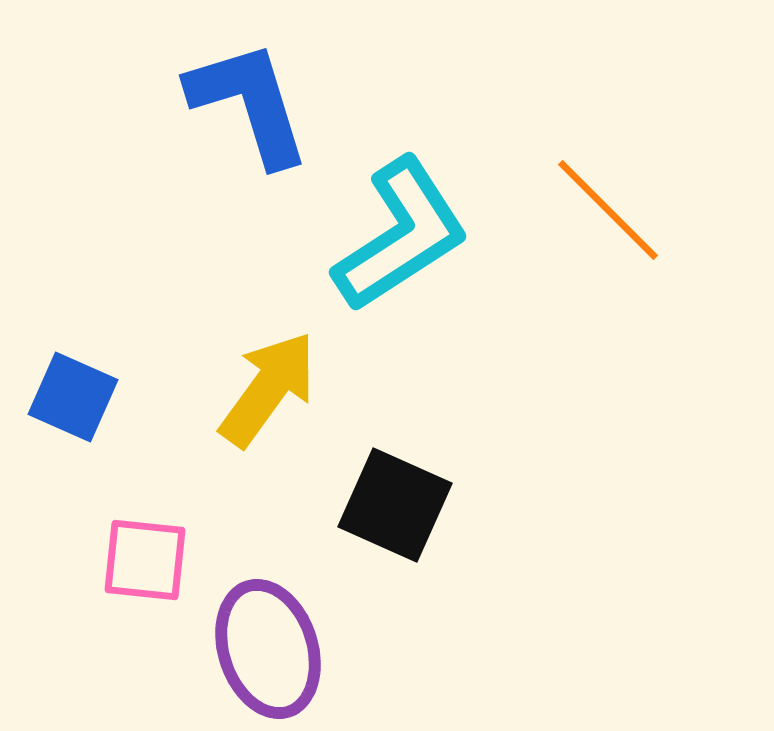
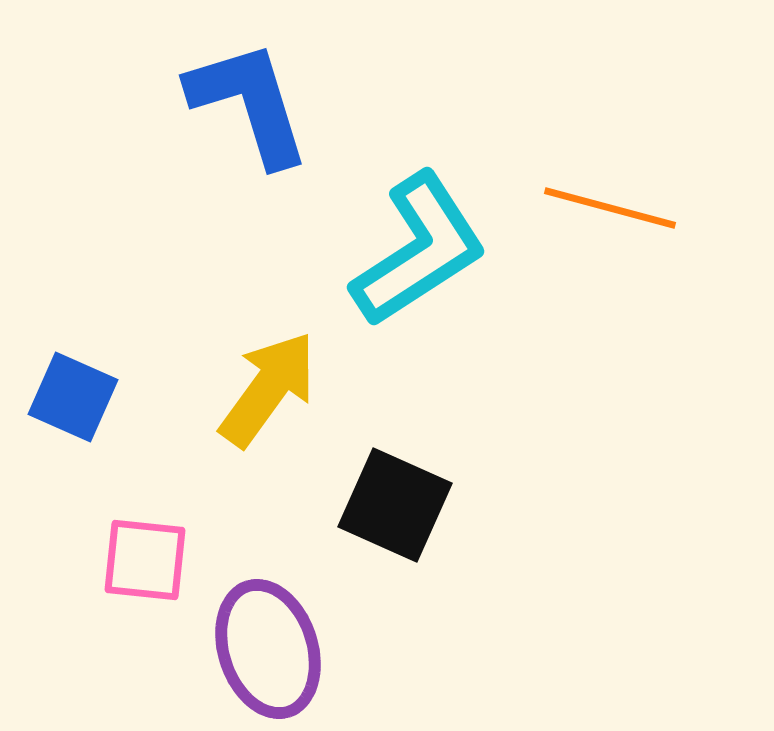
orange line: moved 2 px right, 2 px up; rotated 30 degrees counterclockwise
cyan L-shape: moved 18 px right, 15 px down
